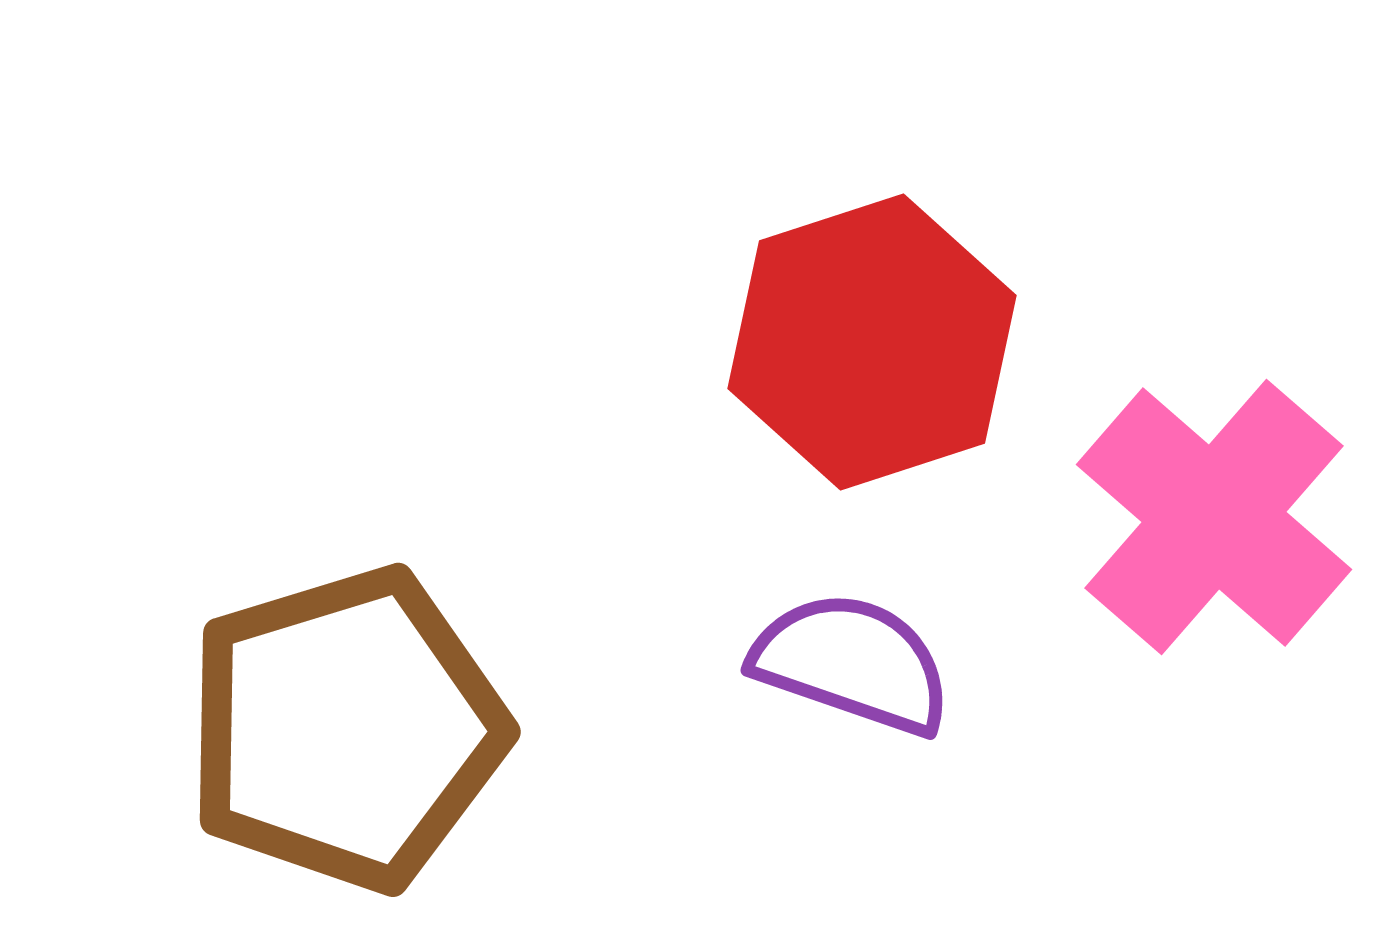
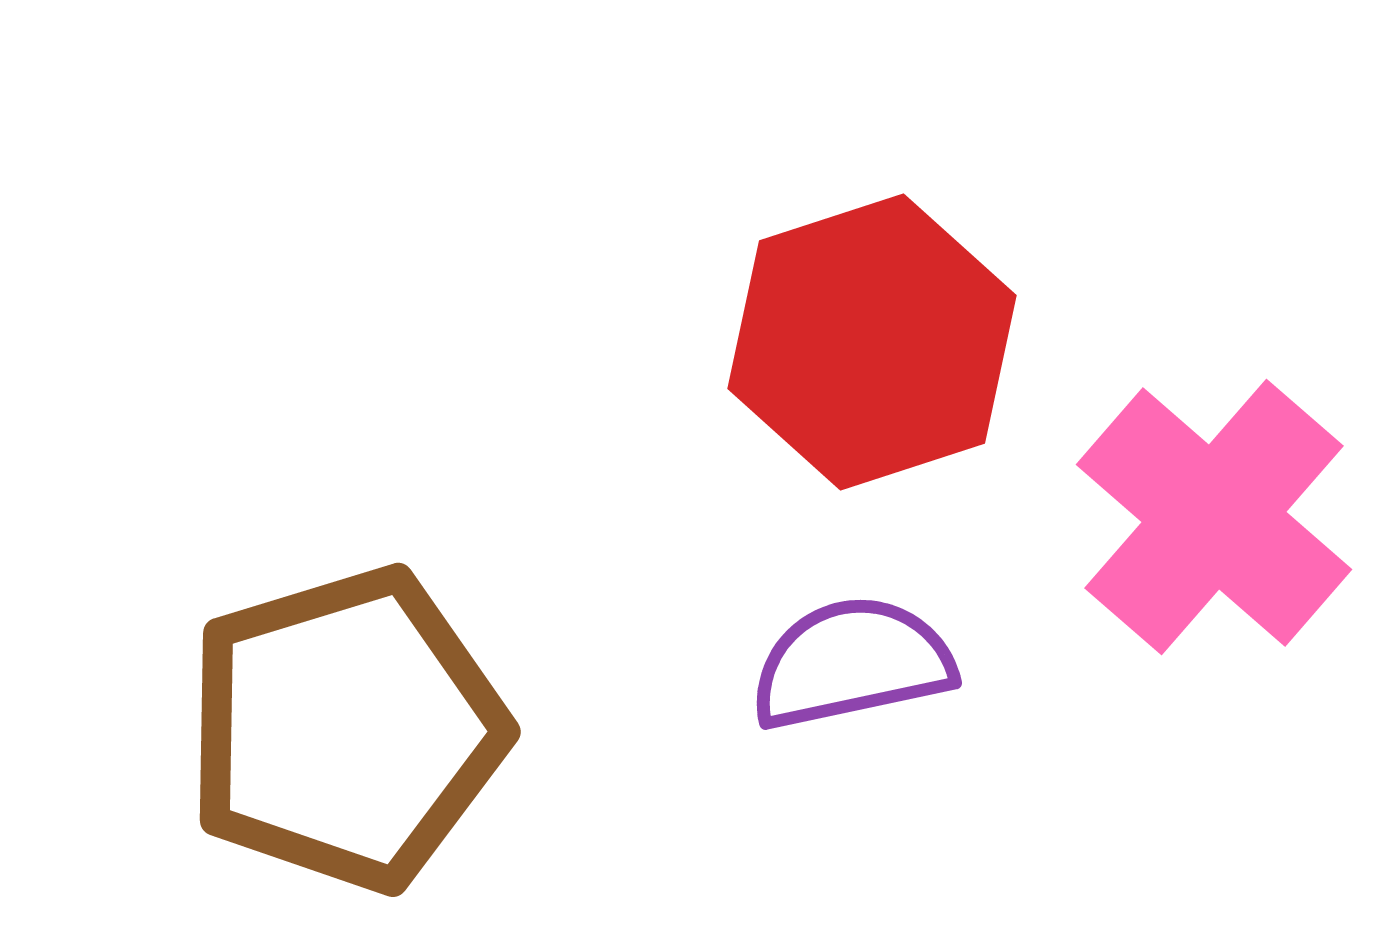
purple semicircle: rotated 31 degrees counterclockwise
